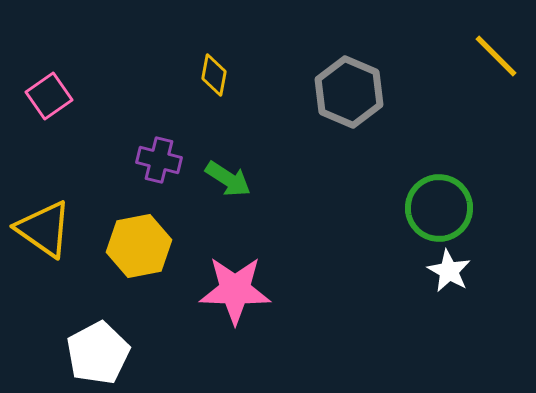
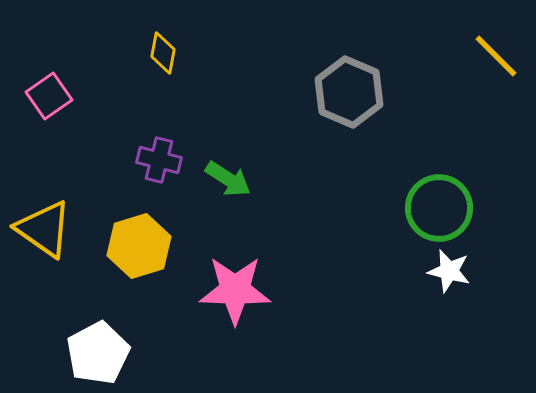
yellow diamond: moved 51 px left, 22 px up
yellow hexagon: rotated 6 degrees counterclockwise
white star: rotated 15 degrees counterclockwise
